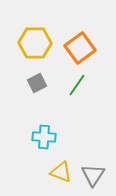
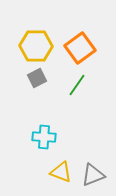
yellow hexagon: moved 1 px right, 3 px down
gray square: moved 5 px up
gray triangle: rotated 35 degrees clockwise
